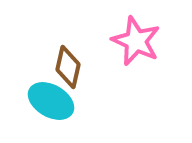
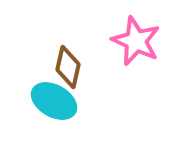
cyan ellipse: moved 3 px right
